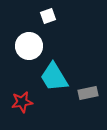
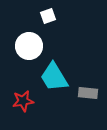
gray rectangle: rotated 18 degrees clockwise
red star: moved 1 px right, 1 px up
